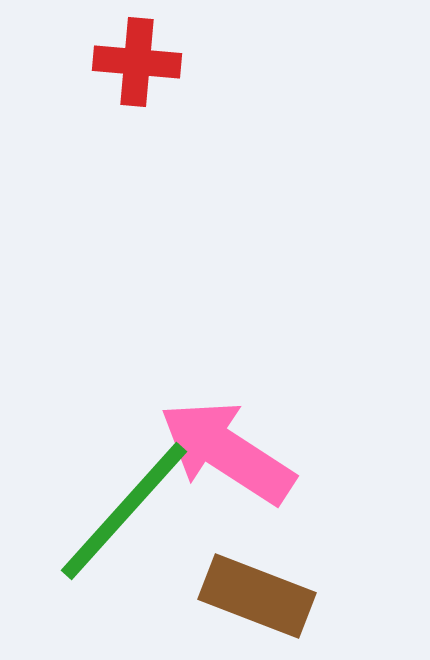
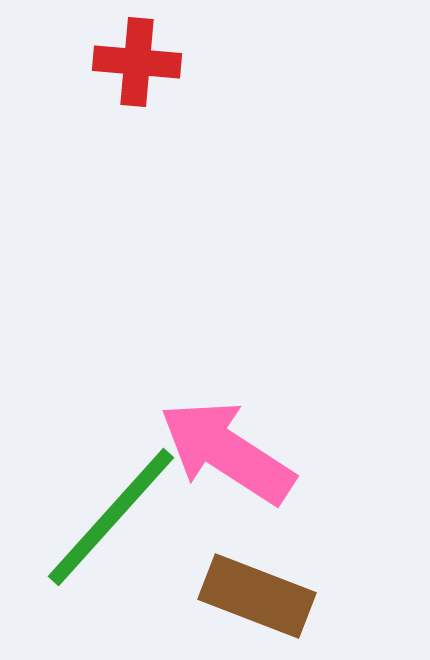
green line: moved 13 px left, 6 px down
